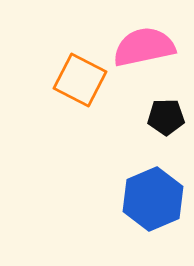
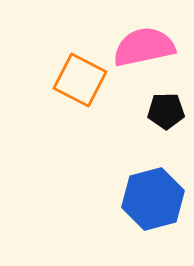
black pentagon: moved 6 px up
blue hexagon: rotated 8 degrees clockwise
